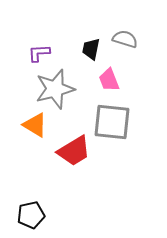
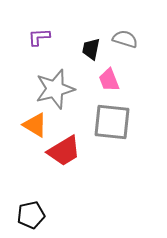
purple L-shape: moved 16 px up
red trapezoid: moved 10 px left
